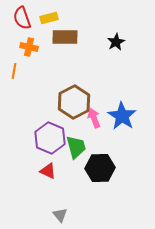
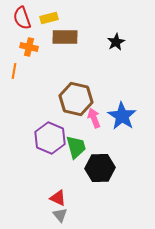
brown hexagon: moved 2 px right, 3 px up; rotated 20 degrees counterclockwise
red triangle: moved 10 px right, 27 px down
